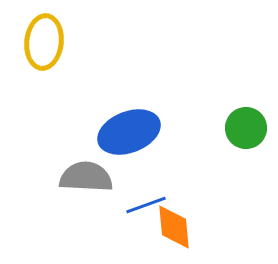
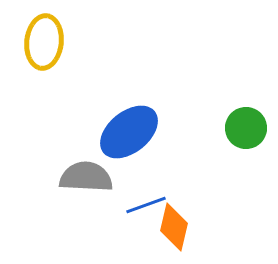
blue ellipse: rotated 18 degrees counterclockwise
orange diamond: rotated 18 degrees clockwise
